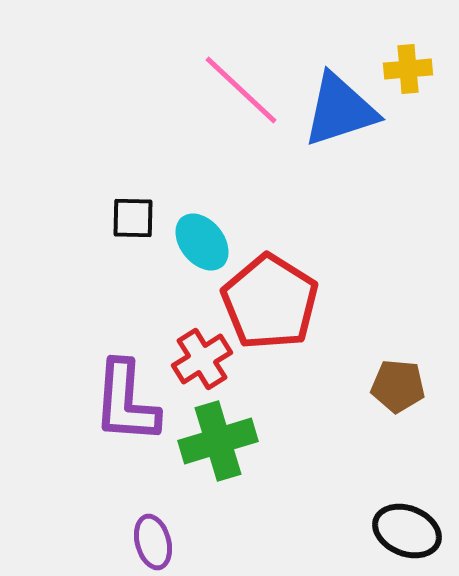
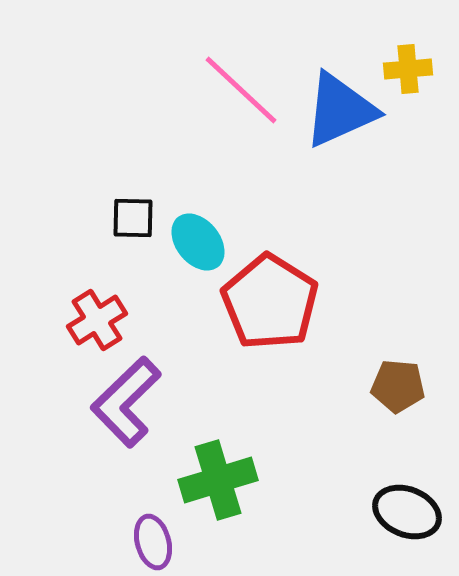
blue triangle: rotated 6 degrees counterclockwise
cyan ellipse: moved 4 px left
red cross: moved 105 px left, 39 px up
purple L-shape: rotated 42 degrees clockwise
green cross: moved 39 px down
black ellipse: moved 19 px up
